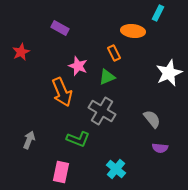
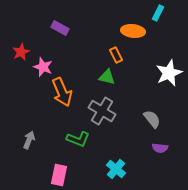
orange rectangle: moved 2 px right, 2 px down
pink star: moved 35 px left, 1 px down
green triangle: rotated 36 degrees clockwise
pink rectangle: moved 2 px left, 3 px down
